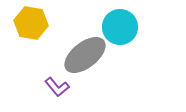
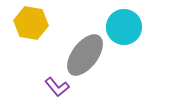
cyan circle: moved 4 px right
gray ellipse: rotated 15 degrees counterclockwise
